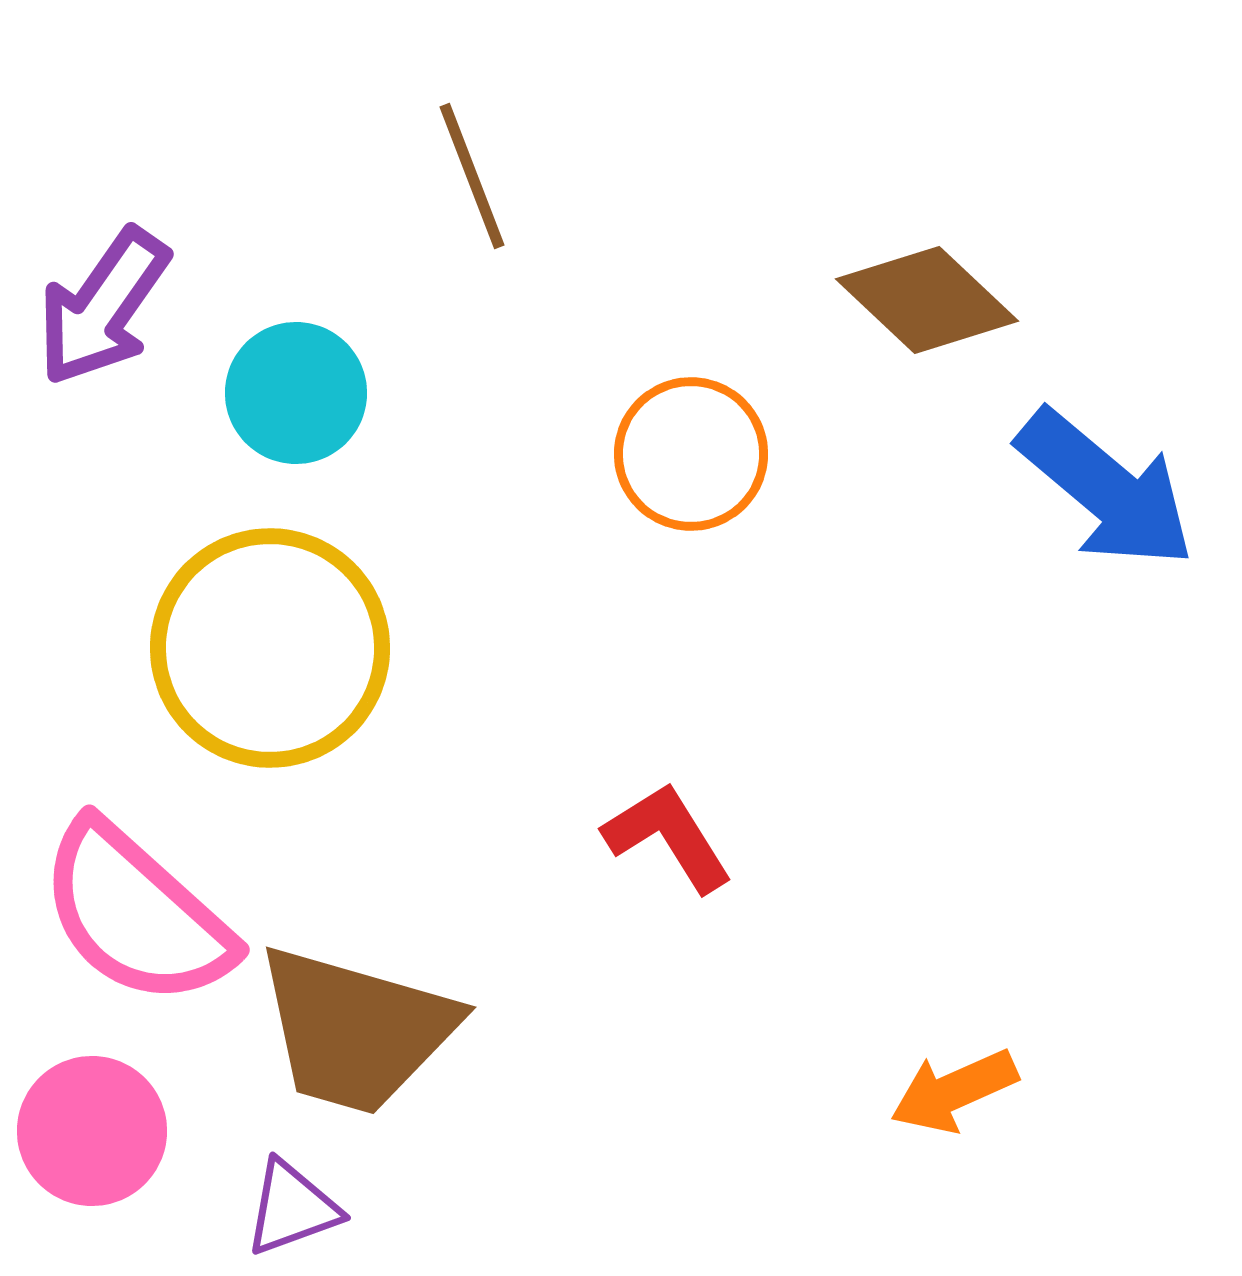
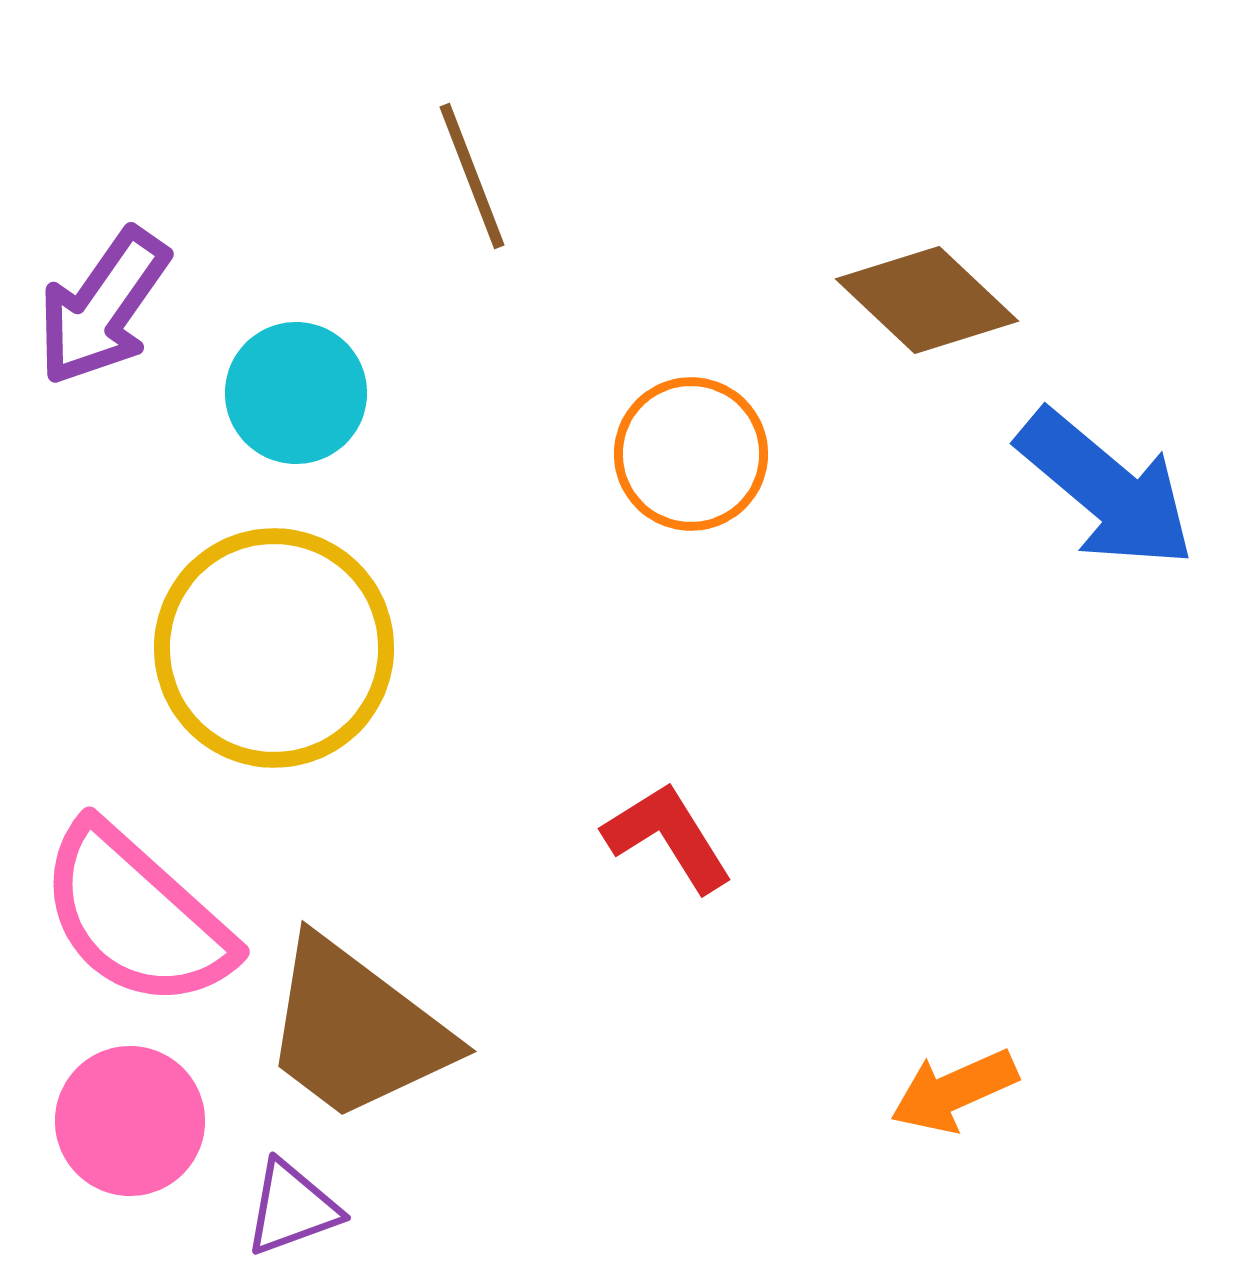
yellow circle: moved 4 px right
pink semicircle: moved 2 px down
brown trapezoid: rotated 21 degrees clockwise
pink circle: moved 38 px right, 10 px up
